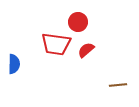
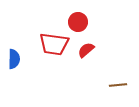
red trapezoid: moved 2 px left
blue semicircle: moved 5 px up
